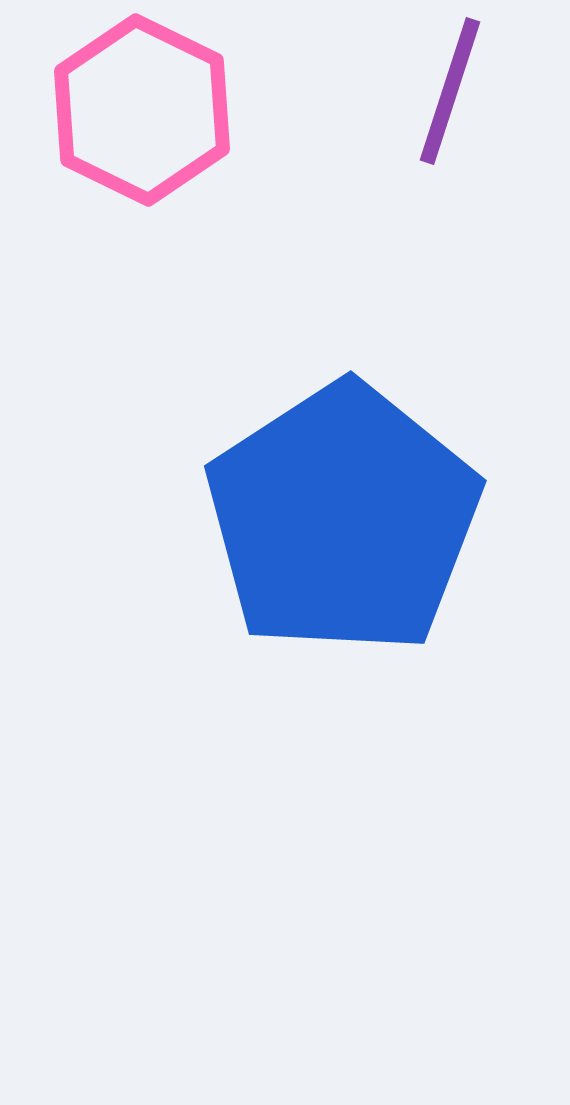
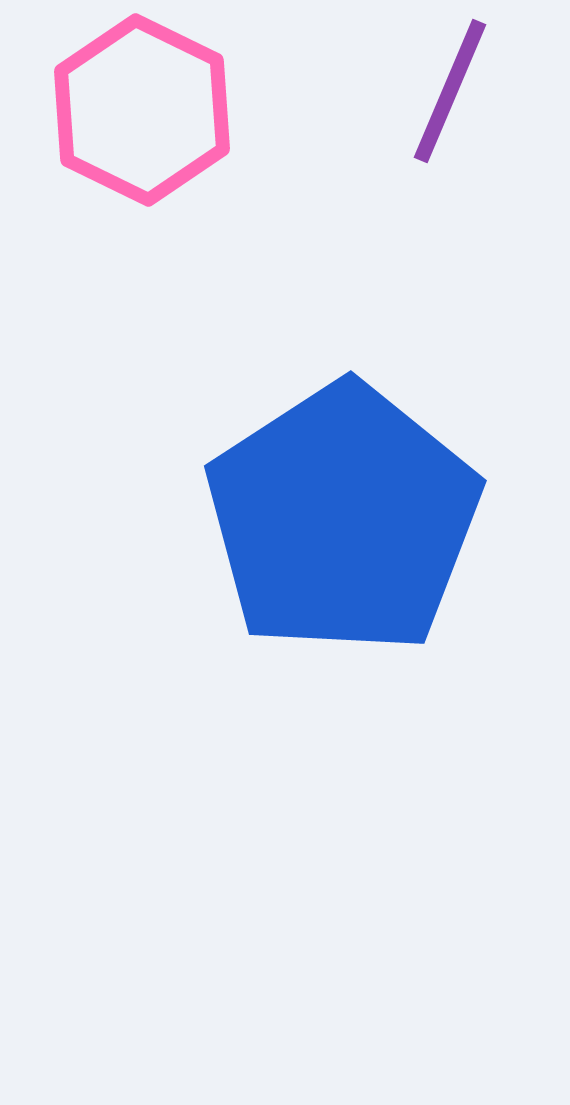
purple line: rotated 5 degrees clockwise
